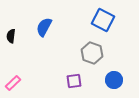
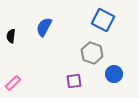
blue circle: moved 6 px up
